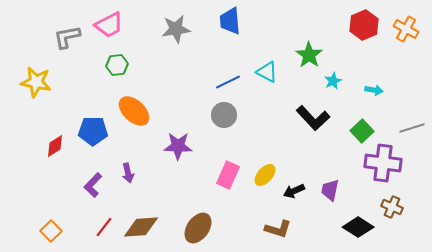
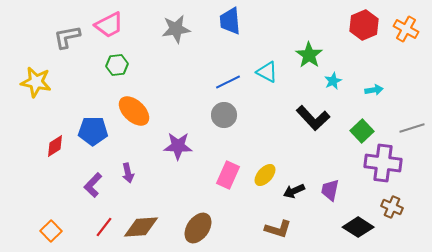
cyan arrow: rotated 18 degrees counterclockwise
